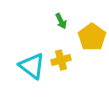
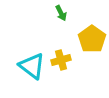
green arrow: moved 8 px up
yellow pentagon: moved 2 px down
